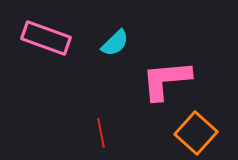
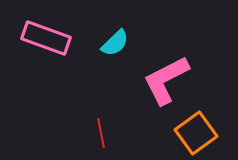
pink L-shape: rotated 22 degrees counterclockwise
orange square: rotated 12 degrees clockwise
